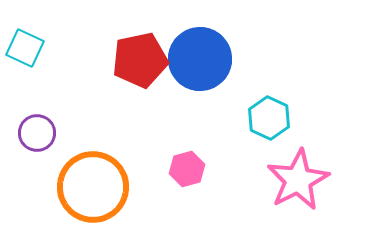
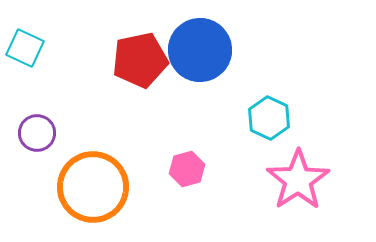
blue circle: moved 9 px up
pink star: rotated 6 degrees counterclockwise
